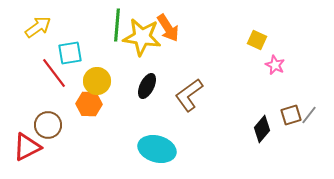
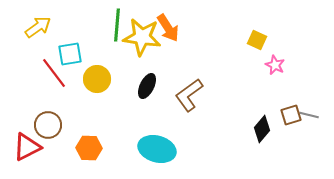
cyan square: moved 1 px down
yellow circle: moved 2 px up
orange hexagon: moved 44 px down
gray line: rotated 66 degrees clockwise
